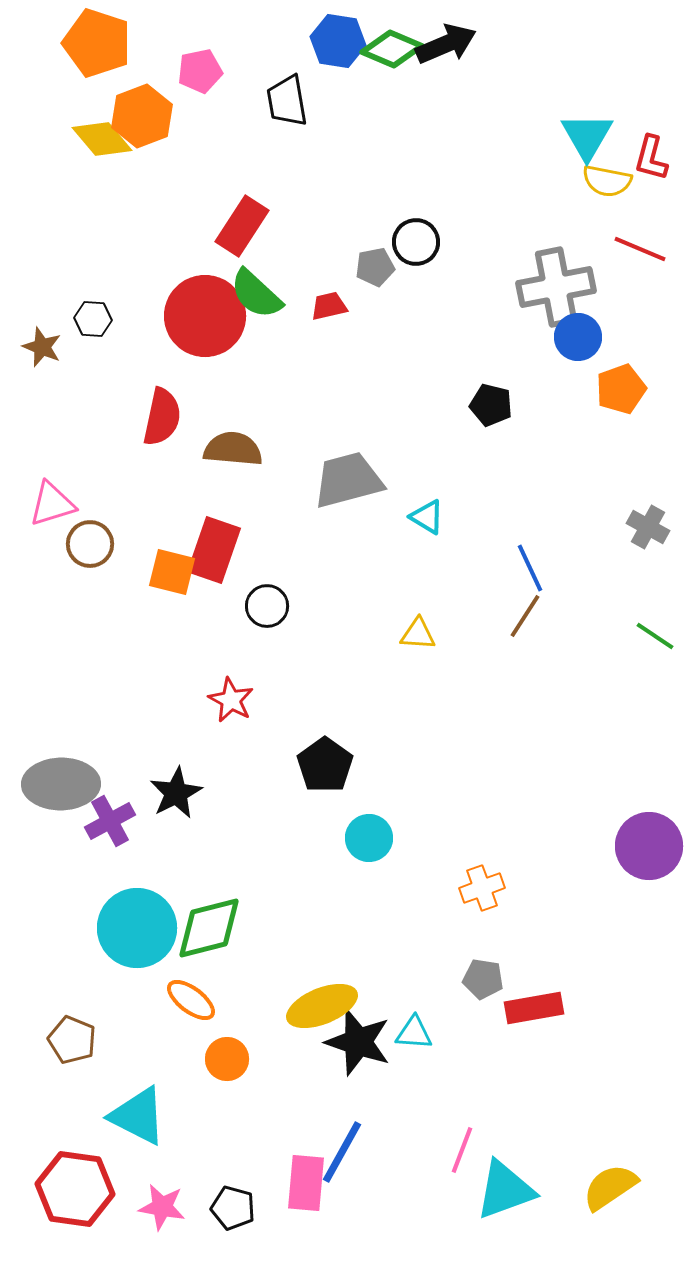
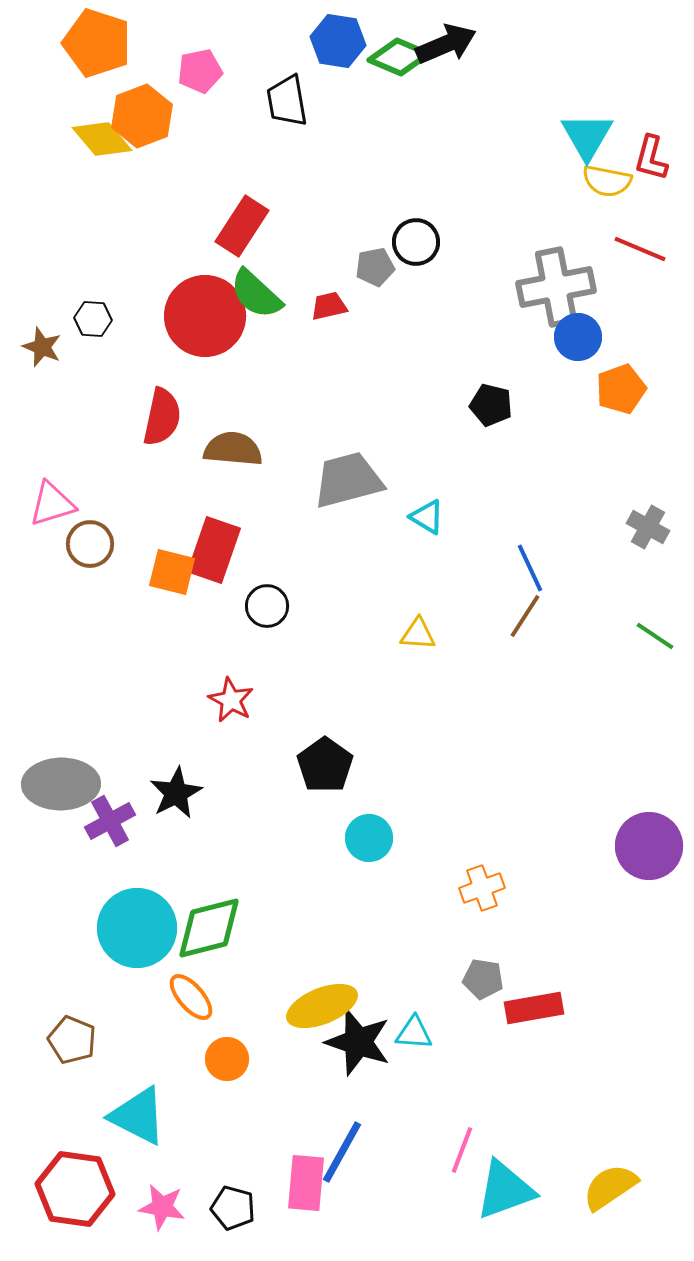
green diamond at (392, 49): moved 7 px right, 8 px down
orange ellipse at (191, 1000): moved 3 px up; rotated 12 degrees clockwise
